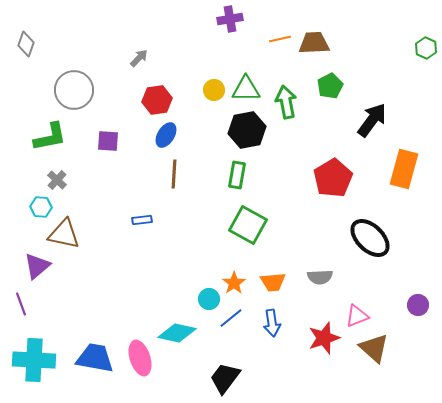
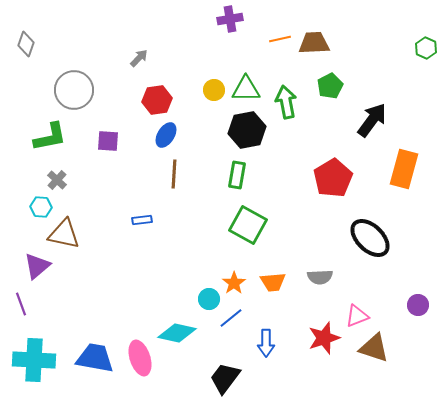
blue arrow at (272, 323): moved 6 px left, 20 px down; rotated 8 degrees clockwise
brown triangle at (374, 348): rotated 24 degrees counterclockwise
